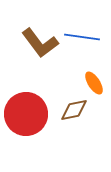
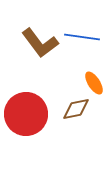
brown diamond: moved 2 px right, 1 px up
